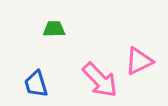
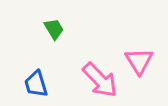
green trapezoid: rotated 60 degrees clockwise
pink triangle: rotated 36 degrees counterclockwise
